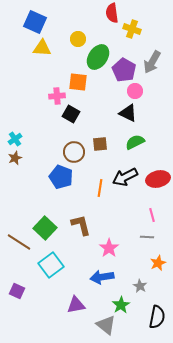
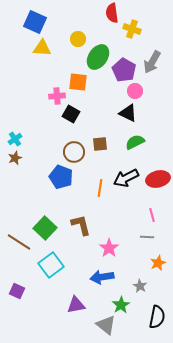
black arrow: moved 1 px right, 1 px down
